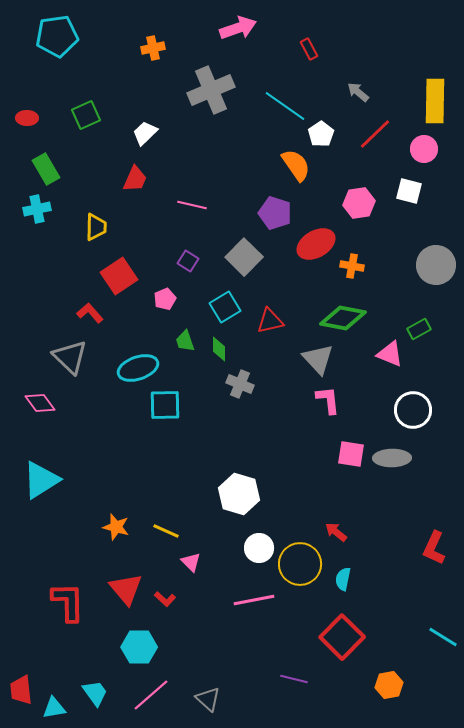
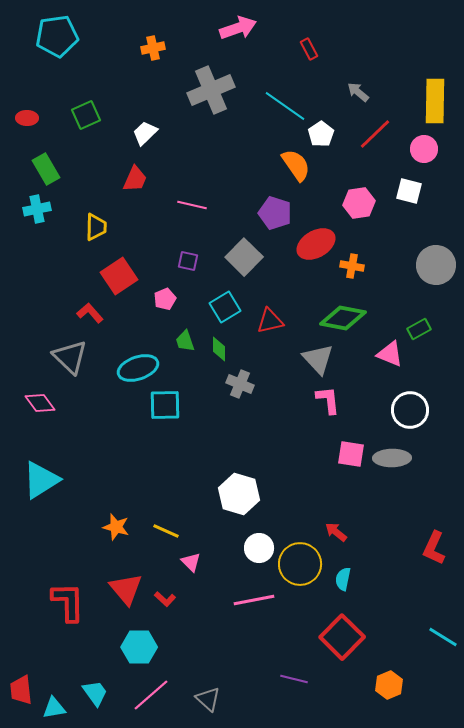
purple square at (188, 261): rotated 20 degrees counterclockwise
white circle at (413, 410): moved 3 px left
orange hexagon at (389, 685): rotated 12 degrees counterclockwise
